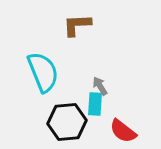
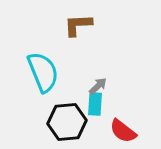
brown L-shape: moved 1 px right
gray arrow: moved 2 px left; rotated 78 degrees clockwise
